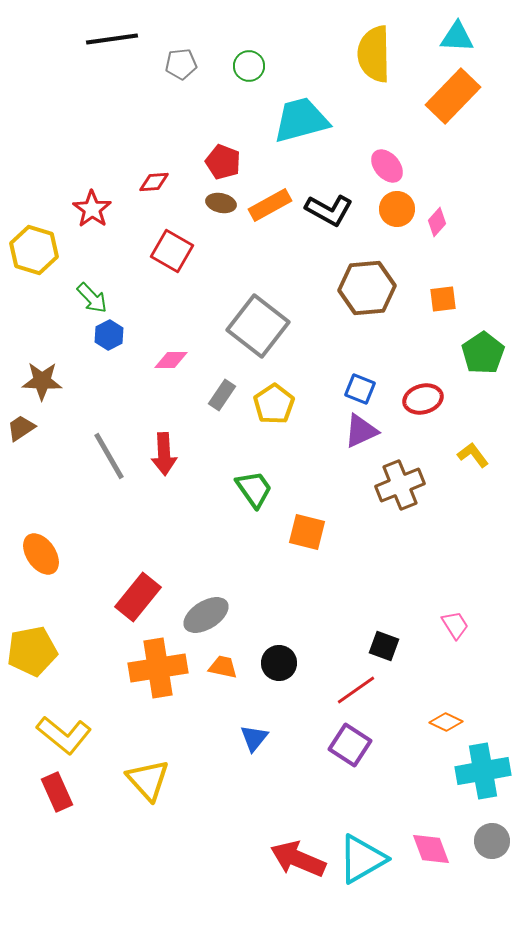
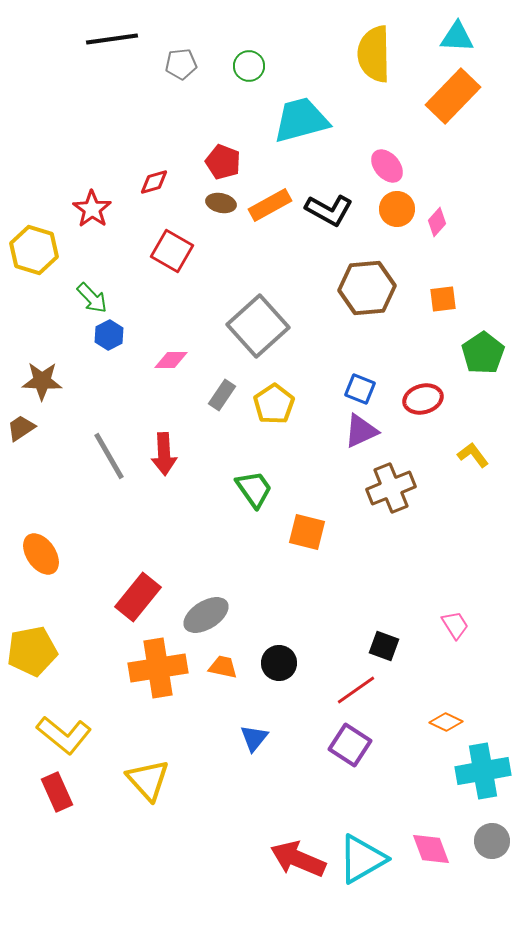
red diamond at (154, 182): rotated 12 degrees counterclockwise
gray square at (258, 326): rotated 10 degrees clockwise
brown cross at (400, 485): moved 9 px left, 3 px down
